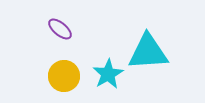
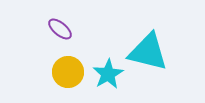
cyan triangle: rotated 18 degrees clockwise
yellow circle: moved 4 px right, 4 px up
